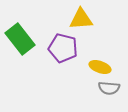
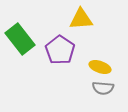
purple pentagon: moved 3 px left, 2 px down; rotated 20 degrees clockwise
gray semicircle: moved 6 px left
